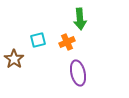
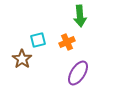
green arrow: moved 3 px up
brown star: moved 8 px right
purple ellipse: rotated 45 degrees clockwise
